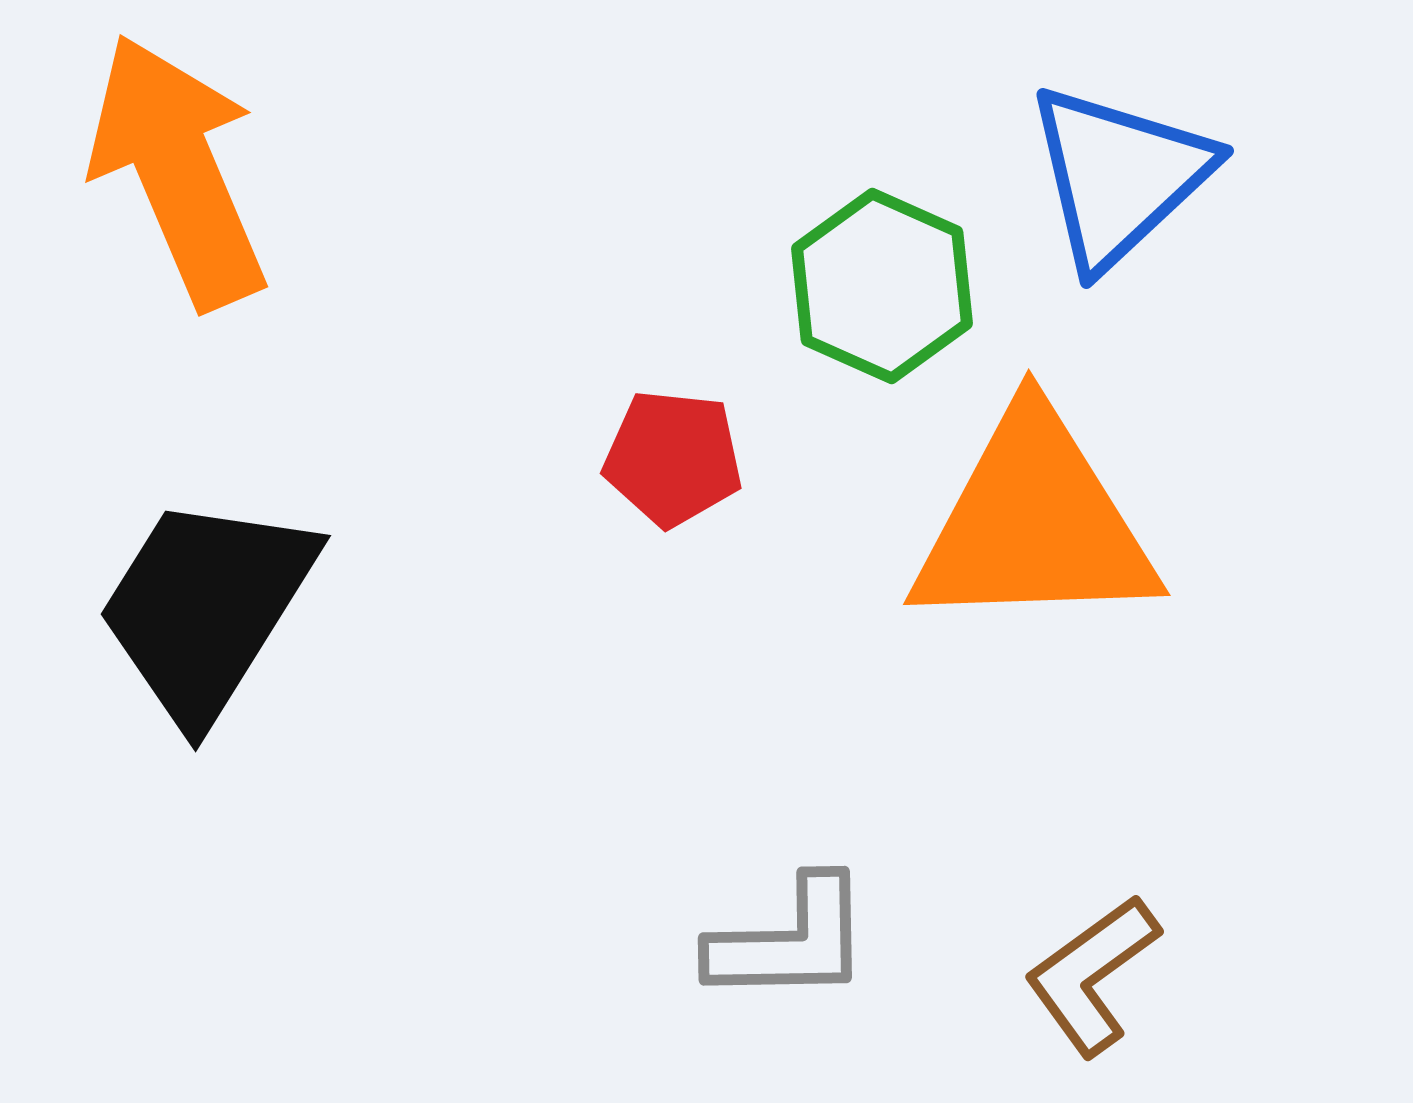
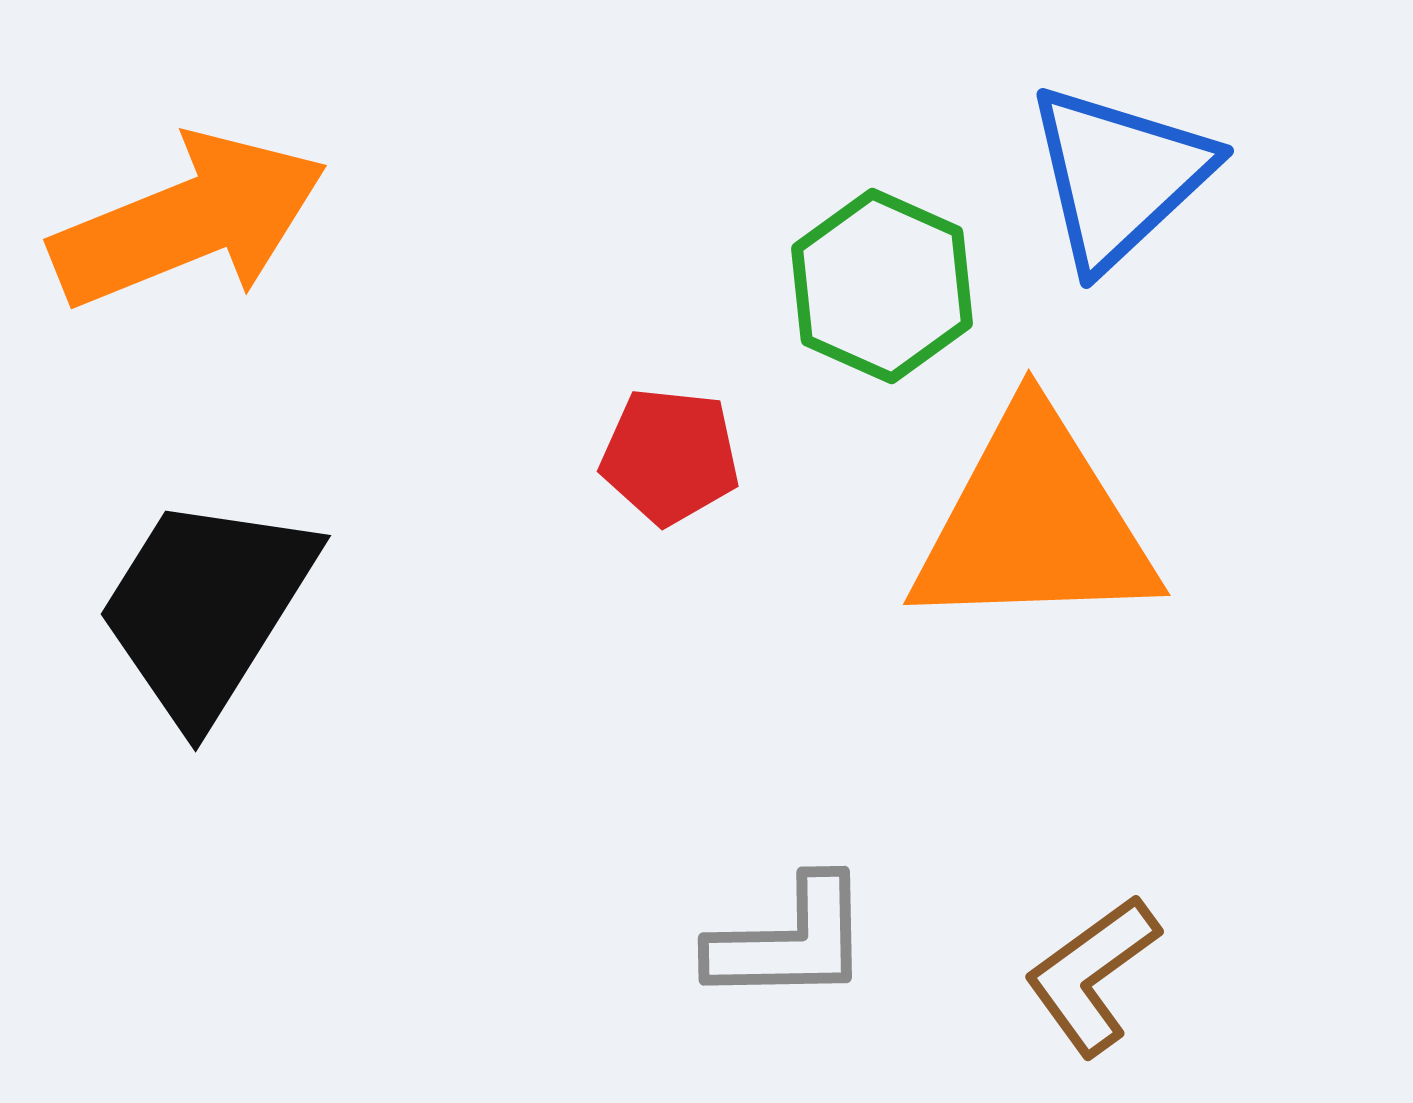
orange arrow: moved 11 px right, 50 px down; rotated 91 degrees clockwise
red pentagon: moved 3 px left, 2 px up
